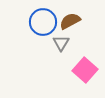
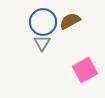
gray triangle: moved 19 px left
pink square: rotated 20 degrees clockwise
